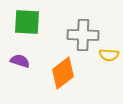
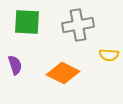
gray cross: moved 5 px left, 10 px up; rotated 12 degrees counterclockwise
purple semicircle: moved 5 px left, 4 px down; rotated 54 degrees clockwise
orange diamond: rotated 64 degrees clockwise
